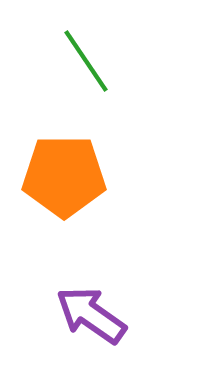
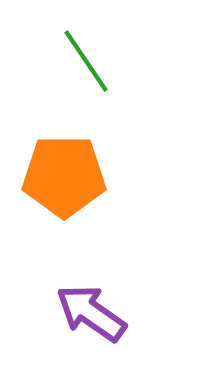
purple arrow: moved 2 px up
